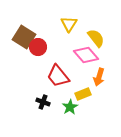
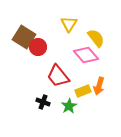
orange arrow: moved 9 px down
yellow rectangle: moved 3 px up
green star: moved 1 px left, 1 px up
